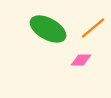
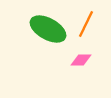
orange line: moved 7 px left, 4 px up; rotated 24 degrees counterclockwise
